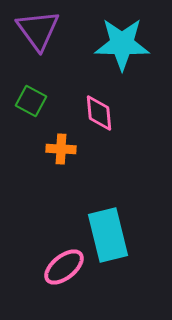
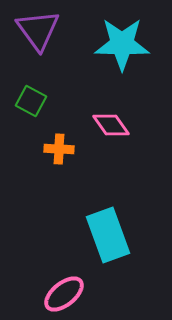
pink diamond: moved 12 px right, 12 px down; rotated 30 degrees counterclockwise
orange cross: moved 2 px left
cyan rectangle: rotated 6 degrees counterclockwise
pink ellipse: moved 27 px down
